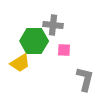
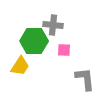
yellow trapezoid: moved 3 px down; rotated 25 degrees counterclockwise
gray L-shape: rotated 20 degrees counterclockwise
